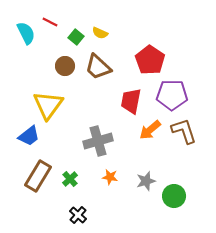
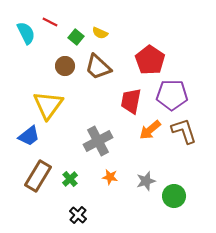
gray cross: rotated 12 degrees counterclockwise
